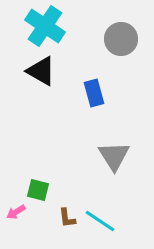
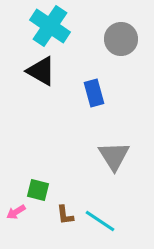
cyan cross: moved 5 px right
brown L-shape: moved 2 px left, 3 px up
